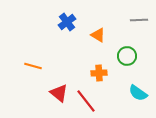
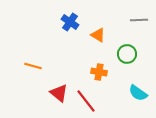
blue cross: moved 3 px right; rotated 18 degrees counterclockwise
green circle: moved 2 px up
orange cross: moved 1 px up; rotated 14 degrees clockwise
